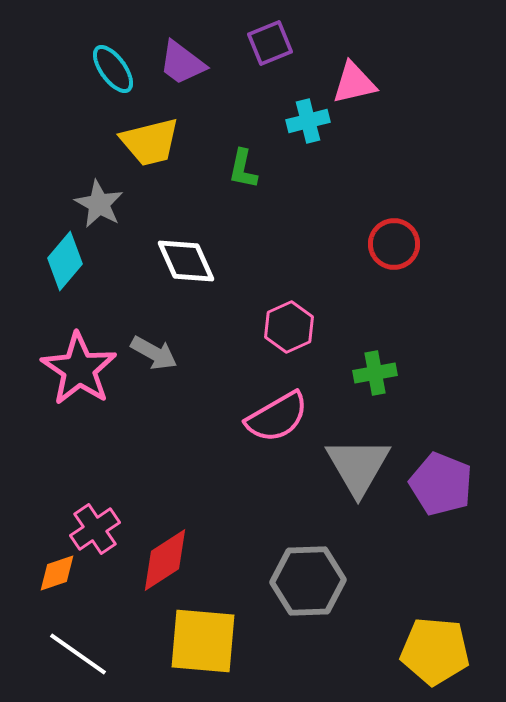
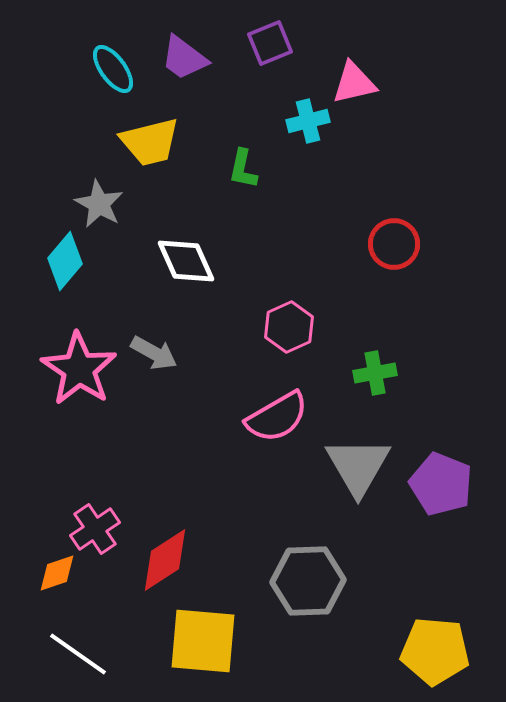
purple trapezoid: moved 2 px right, 5 px up
